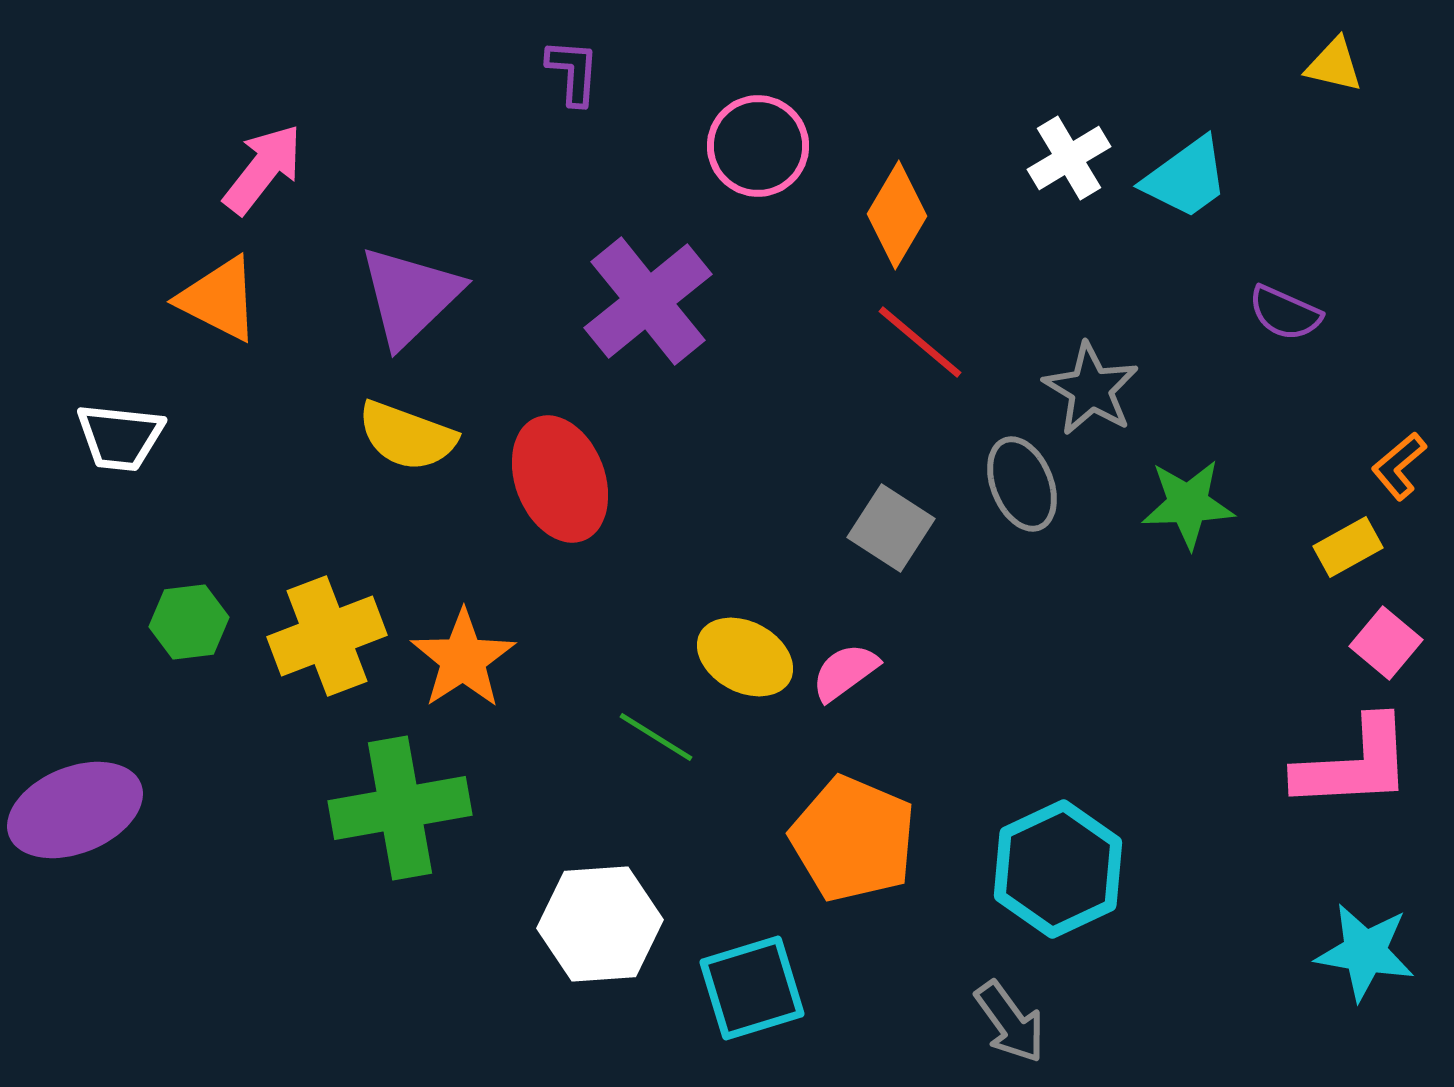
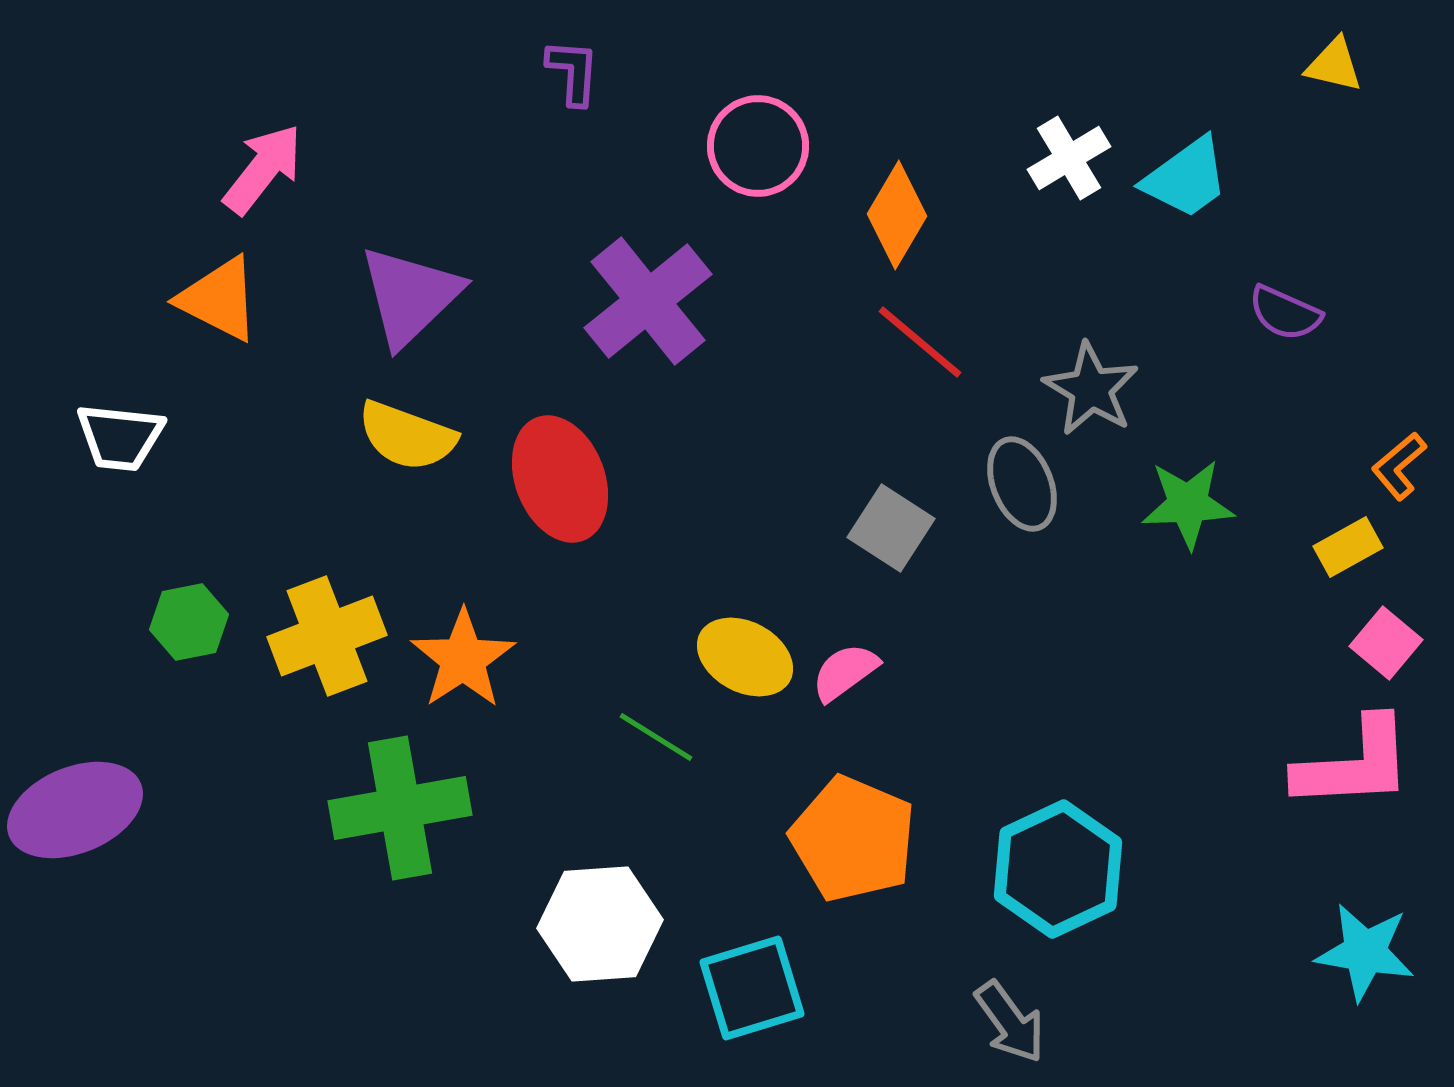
green hexagon: rotated 4 degrees counterclockwise
